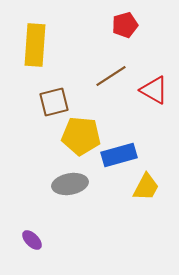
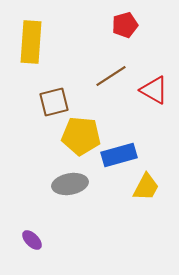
yellow rectangle: moved 4 px left, 3 px up
